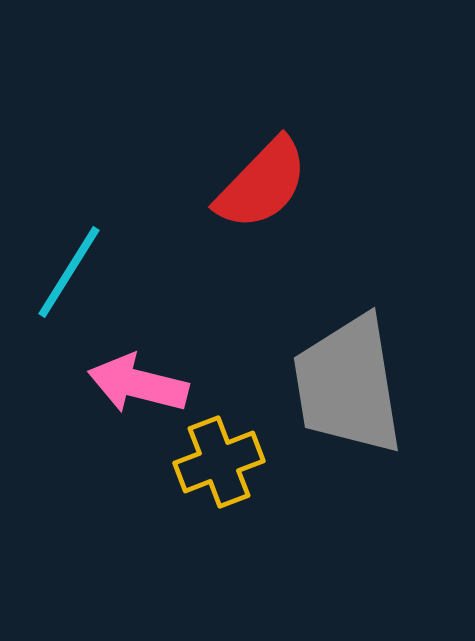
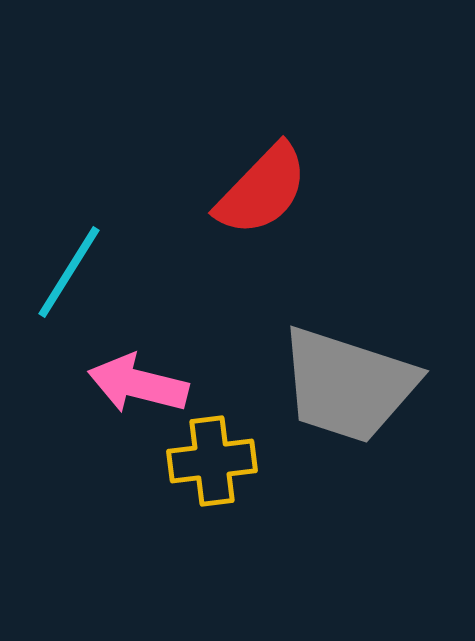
red semicircle: moved 6 px down
gray trapezoid: rotated 63 degrees counterclockwise
yellow cross: moved 7 px left, 1 px up; rotated 14 degrees clockwise
